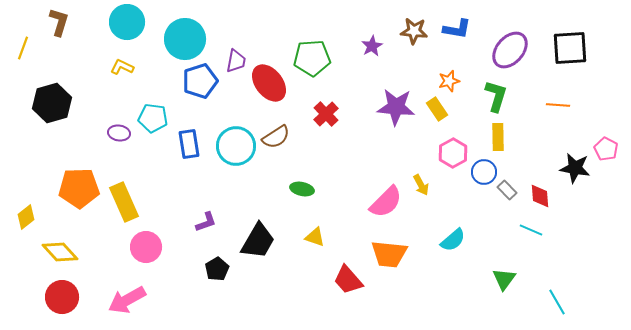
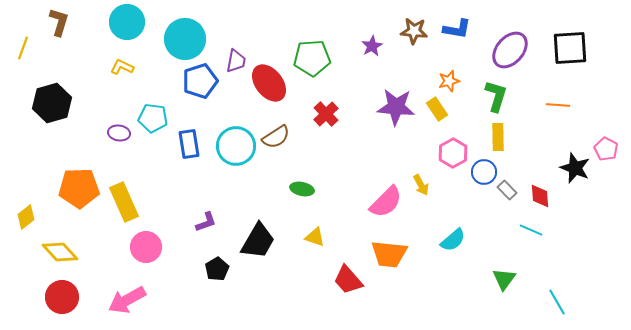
black star at (575, 168): rotated 12 degrees clockwise
